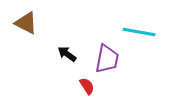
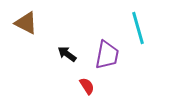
cyan line: moved 1 px left, 4 px up; rotated 64 degrees clockwise
purple trapezoid: moved 4 px up
